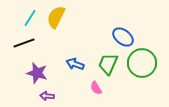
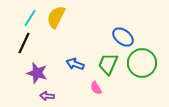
black line: rotated 45 degrees counterclockwise
